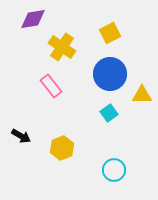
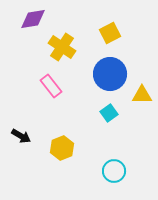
cyan circle: moved 1 px down
